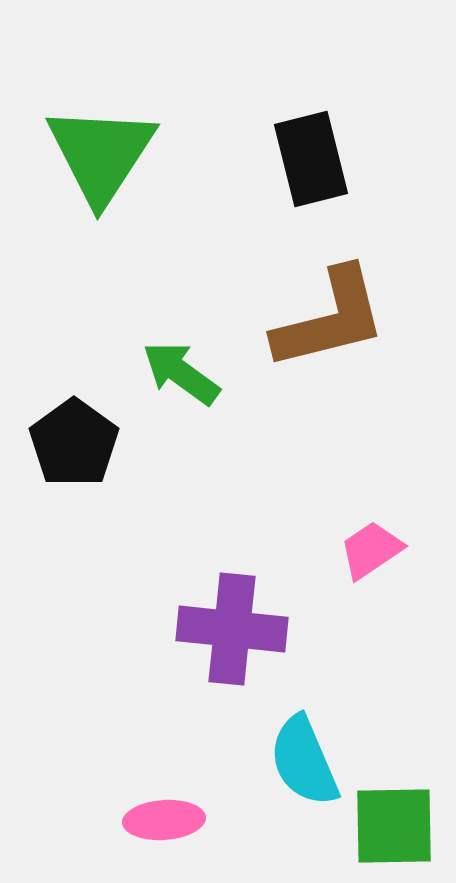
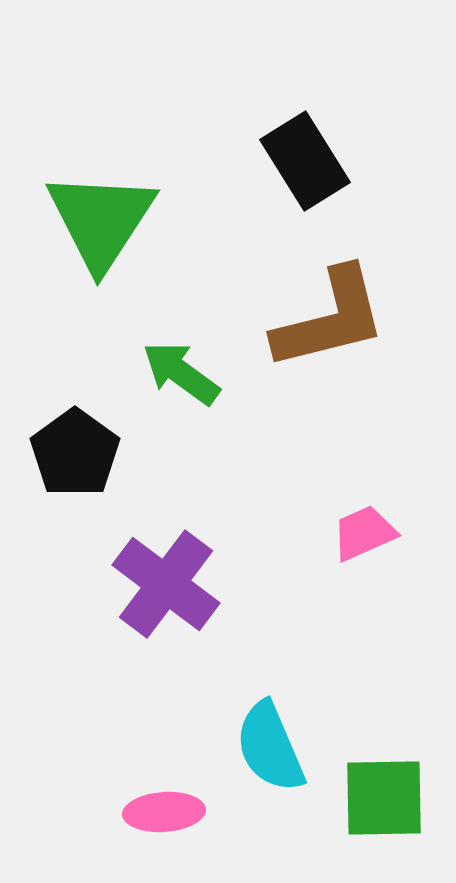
green triangle: moved 66 px down
black rectangle: moved 6 px left, 2 px down; rotated 18 degrees counterclockwise
black pentagon: moved 1 px right, 10 px down
pink trapezoid: moved 7 px left, 17 px up; rotated 10 degrees clockwise
purple cross: moved 66 px left, 45 px up; rotated 31 degrees clockwise
cyan semicircle: moved 34 px left, 14 px up
pink ellipse: moved 8 px up
green square: moved 10 px left, 28 px up
